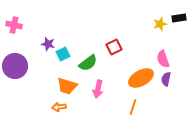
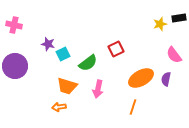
red square: moved 2 px right, 2 px down
pink semicircle: moved 11 px right, 4 px up; rotated 18 degrees counterclockwise
